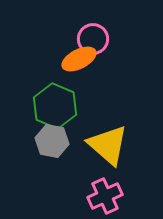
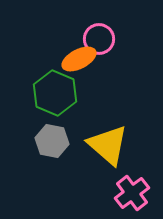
pink circle: moved 6 px right
green hexagon: moved 13 px up
pink cross: moved 27 px right, 3 px up; rotated 12 degrees counterclockwise
